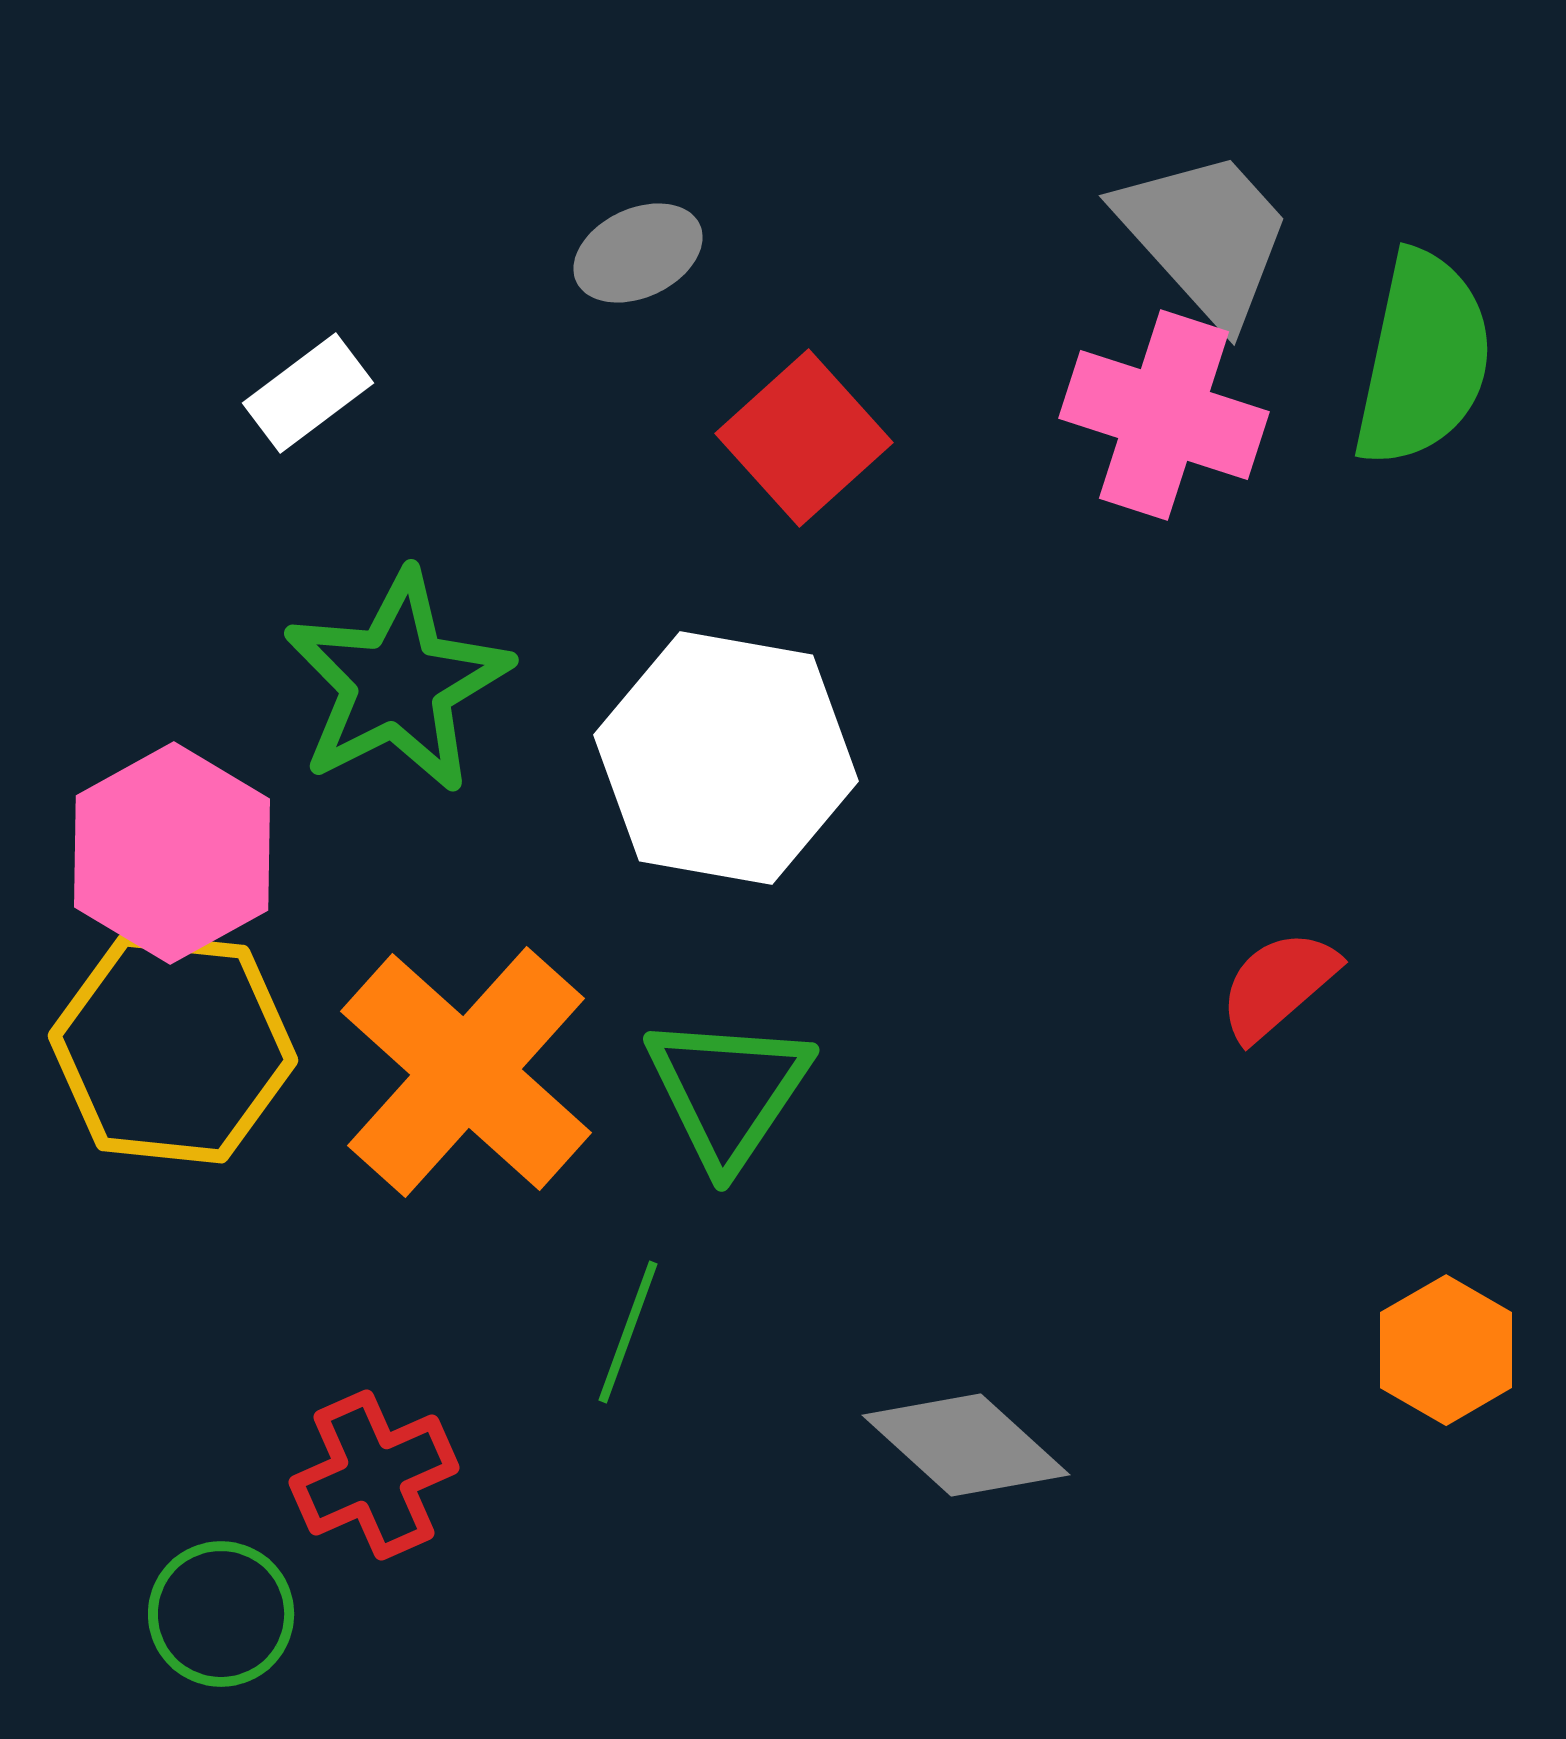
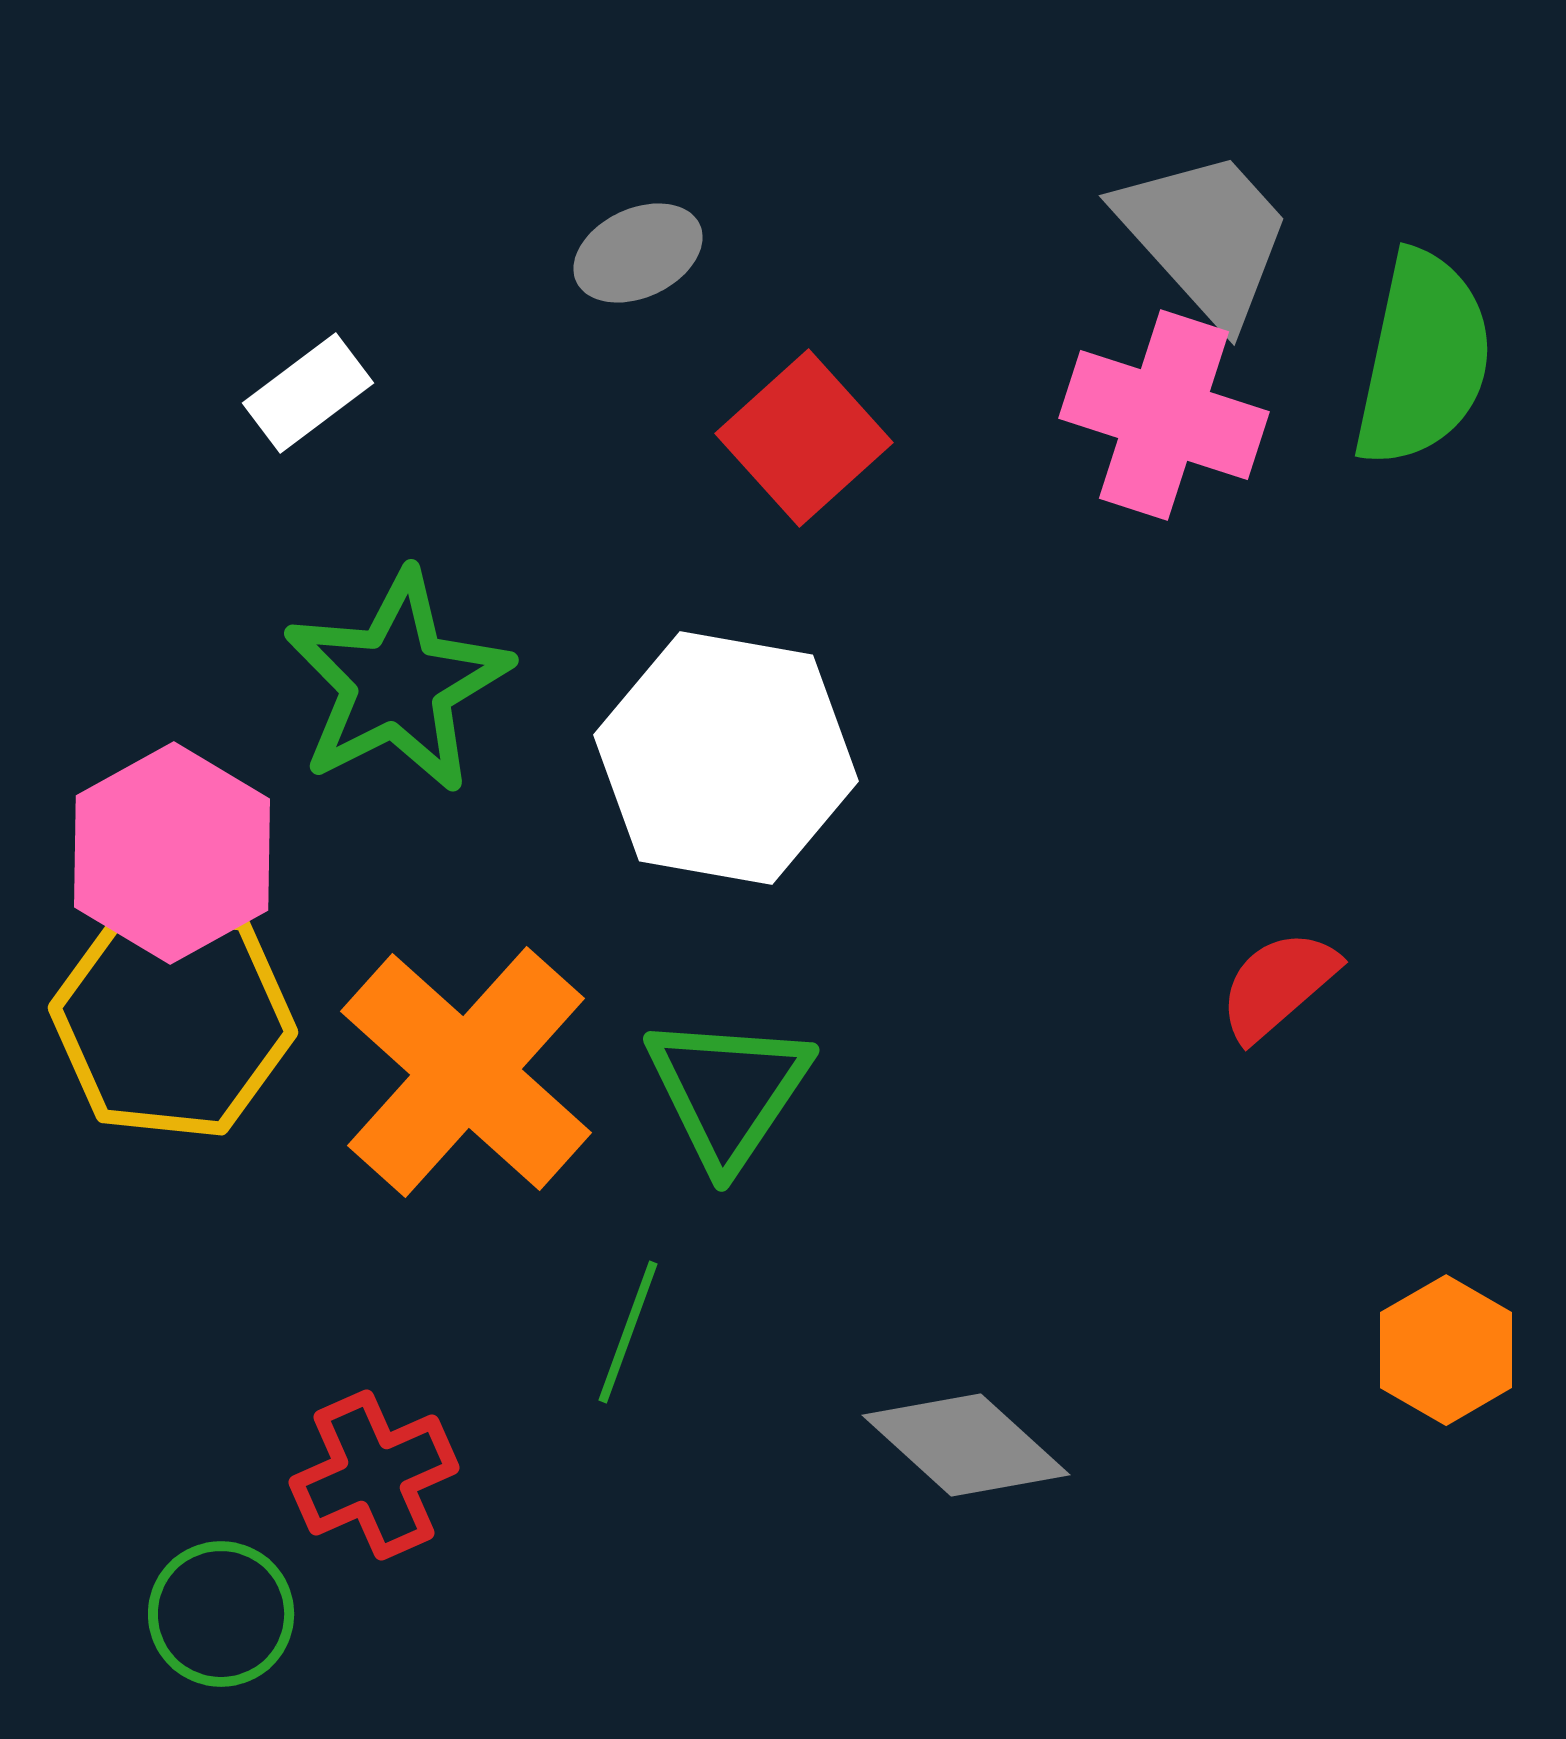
yellow hexagon: moved 28 px up
